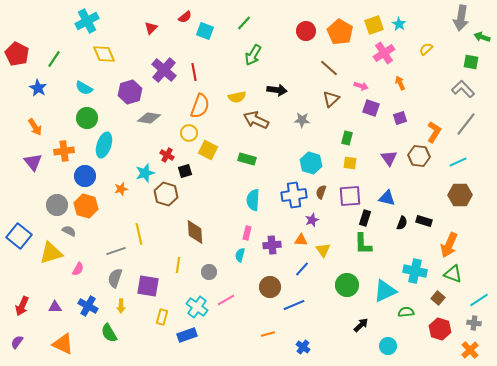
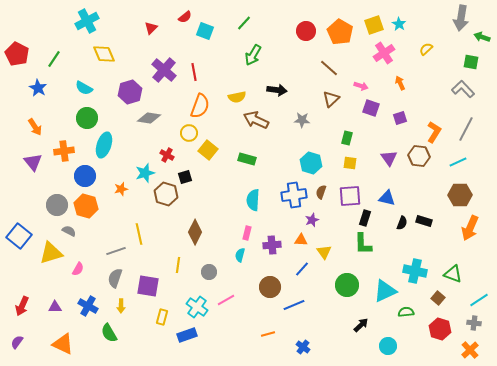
gray line at (466, 124): moved 5 px down; rotated 10 degrees counterclockwise
yellow square at (208, 150): rotated 12 degrees clockwise
black square at (185, 171): moved 6 px down
brown diamond at (195, 232): rotated 30 degrees clockwise
orange arrow at (449, 245): moved 21 px right, 17 px up
yellow triangle at (323, 250): moved 1 px right, 2 px down
